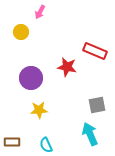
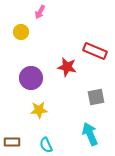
gray square: moved 1 px left, 8 px up
